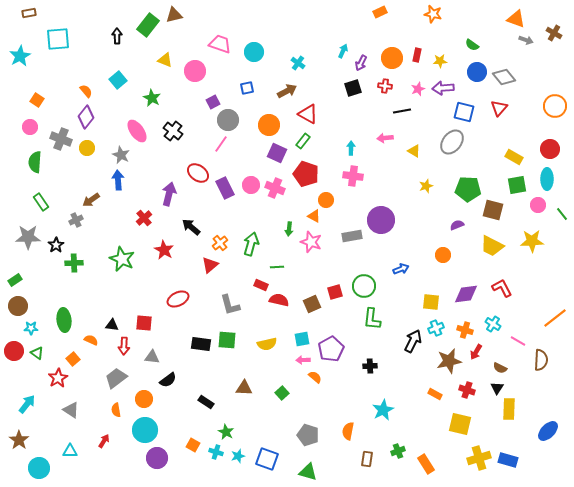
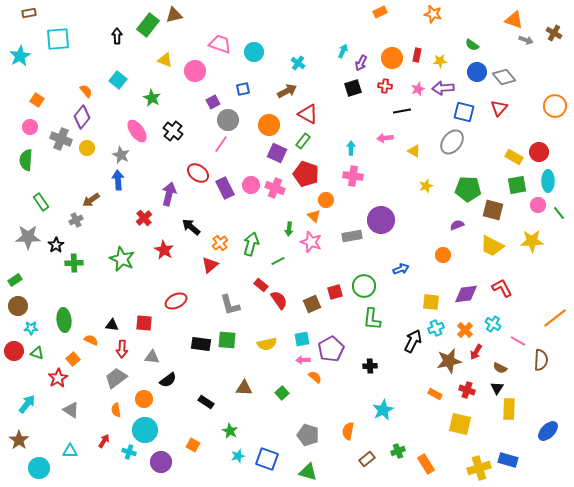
orange triangle at (516, 19): moved 2 px left, 1 px down
cyan square at (118, 80): rotated 12 degrees counterclockwise
blue square at (247, 88): moved 4 px left, 1 px down
purple diamond at (86, 117): moved 4 px left
red circle at (550, 149): moved 11 px left, 3 px down
green semicircle at (35, 162): moved 9 px left, 2 px up
cyan ellipse at (547, 179): moved 1 px right, 2 px down
green line at (562, 214): moved 3 px left, 1 px up
orange triangle at (314, 216): rotated 16 degrees clockwise
green line at (277, 267): moved 1 px right, 6 px up; rotated 24 degrees counterclockwise
red rectangle at (261, 285): rotated 16 degrees clockwise
red ellipse at (178, 299): moved 2 px left, 2 px down
red semicircle at (279, 300): rotated 42 degrees clockwise
orange cross at (465, 330): rotated 28 degrees clockwise
red arrow at (124, 346): moved 2 px left, 3 px down
green triangle at (37, 353): rotated 16 degrees counterclockwise
green star at (226, 432): moved 4 px right, 1 px up
cyan cross at (216, 452): moved 87 px left
purple circle at (157, 458): moved 4 px right, 4 px down
yellow cross at (479, 458): moved 10 px down
brown rectangle at (367, 459): rotated 42 degrees clockwise
